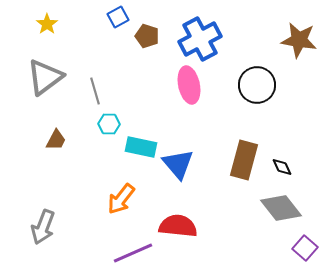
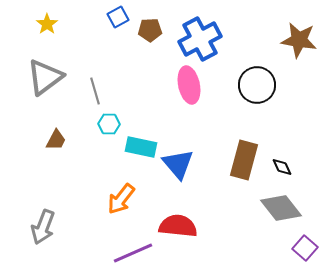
brown pentagon: moved 3 px right, 6 px up; rotated 20 degrees counterclockwise
